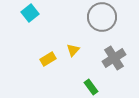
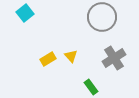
cyan square: moved 5 px left
yellow triangle: moved 2 px left, 6 px down; rotated 24 degrees counterclockwise
